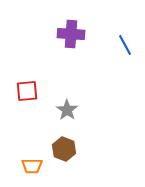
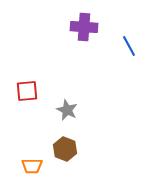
purple cross: moved 13 px right, 7 px up
blue line: moved 4 px right, 1 px down
gray star: rotated 10 degrees counterclockwise
brown hexagon: moved 1 px right
